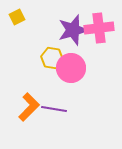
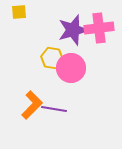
yellow square: moved 2 px right, 5 px up; rotated 21 degrees clockwise
orange L-shape: moved 3 px right, 2 px up
